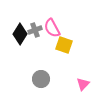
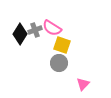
pink semicircle: rotated 30 degrees counterclockwise
yellow square: moved 2 px left
gray circle: moved 18 px right, 16 px up
